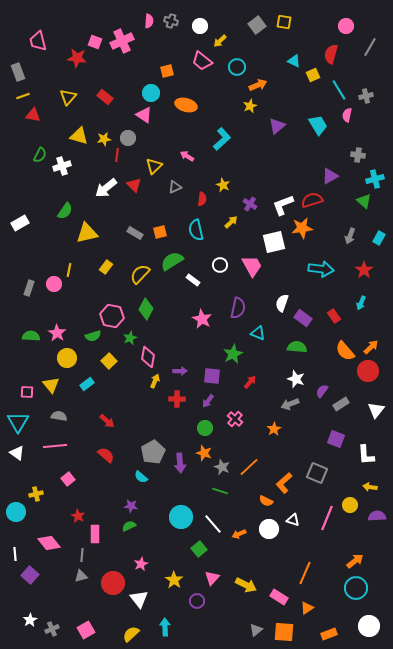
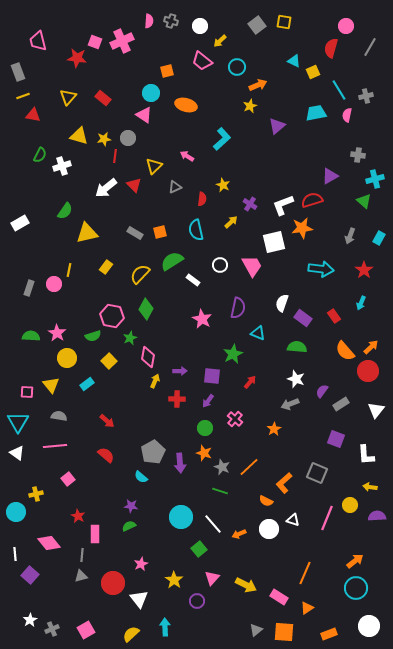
red semicircle at (331, 54): moved 6 px up
yellow square at (313, 75): moved 3 px up
red rectangle at (105, 97): moved 2 px left, 1 px down
cyan trapezoid at (318, 125): moved 2 px left, 12 px up; rotated 70 degrees counterclockwise
red line at (117, 155): moved 2 px left, 1 px down
